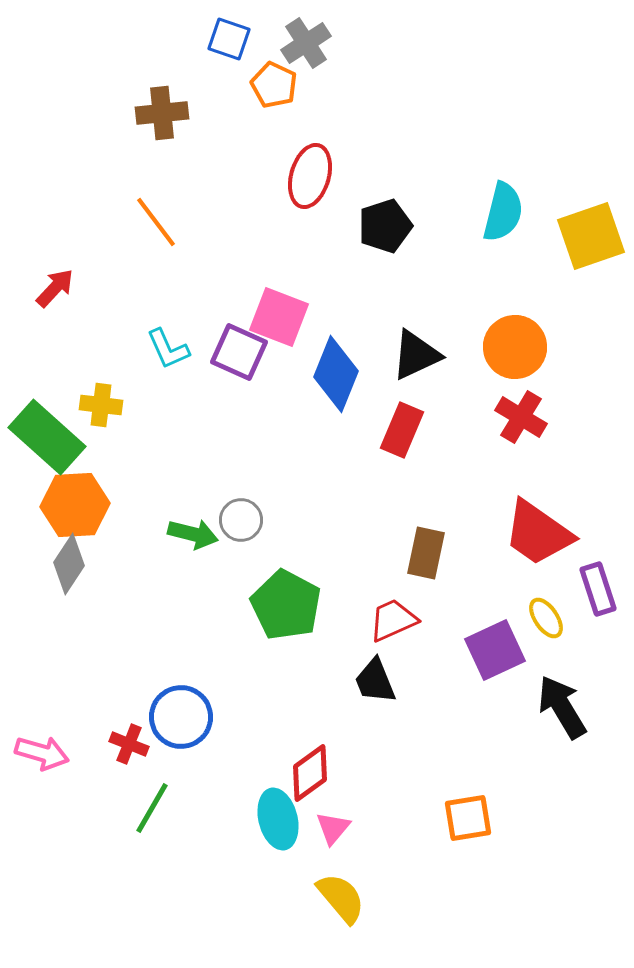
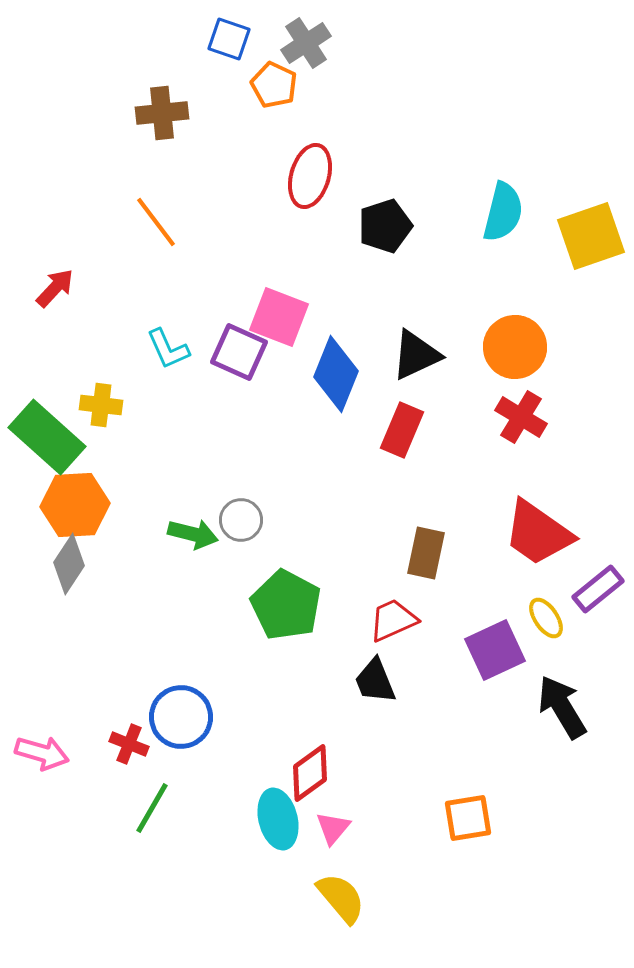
purple rectangle at (598, 589): rotated 69 degrees clockwise
